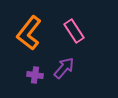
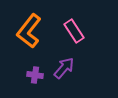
orange L-shape: moved 2 px up
